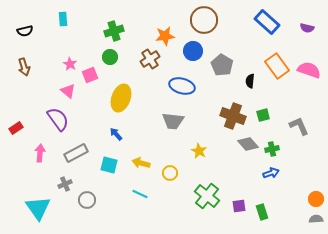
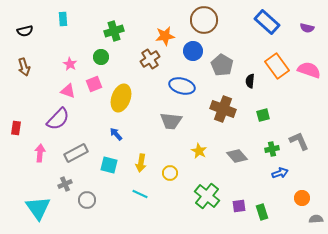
green circle at (110, 57): moved 9 px left
pink square at (90, 75): moved 4 px right, 9 px down
pink triangle at (68, 91): rotated 21 degrees counterclockwise
brown cross at (233, 116): moved 10 px left, 7 px up
purple semicircle at (58, 119): rotated 80 degrees clockwise
gray trapezoid at (173, 121): moved 2 px left
gray L-shape at (299, 126): moved 15 px down
red rectangle at (16, 128): rotated 48 degrees counterclockwise
gray diamond at (248, 144): moved 11 px left, 12 px down
yellow arrow at (141, 163): rotated 96 degrees counterclockwise
blue arrow at (271, 173): moved 9 px right
orange circle at (316, 199): moved 14 px left, 1 px up
